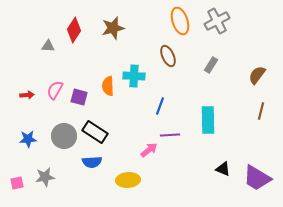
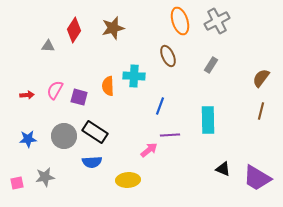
brown semicircle: moved 4 px right, 3 px down
